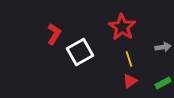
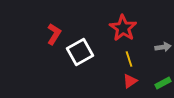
red star: moved 1 px right, 1 px down
